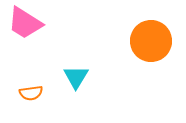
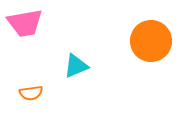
pink trapezoid: rotated 42 degrees counterclockwise
cyan triangle: moved 11 px up; rotated 36 degrees clockwise
